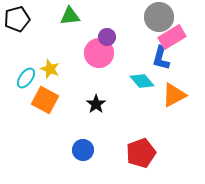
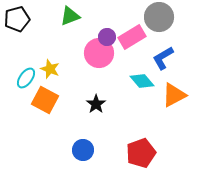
green triangle: rotated 15 degrees counterclockwise
pink rectangle: moved 40 px left
blue L-shape: moved 2 px right; rotated 45 degrees clockwise
